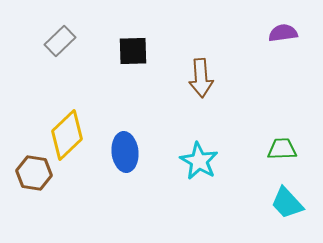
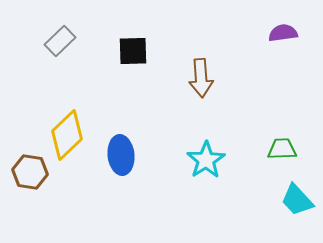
blue ellipse: moved 4 px left, 3 px down
cyan star: moved 7 px right, 1 px up; rotated 9 degrees clockwise
brown hexagon: moved 4 px left, 1 px up
cyan trapezoid: moved 10 px right, 3 px up
